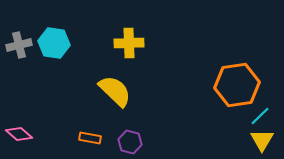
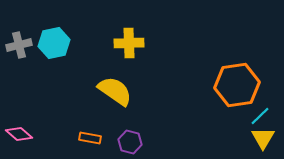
cyan hexagon: rotated 20 degrees counterclockwise
yellow semicircle: rotated 9 degrees counterclockwise
yellow triangle: moved 1 px right, 2 px up
